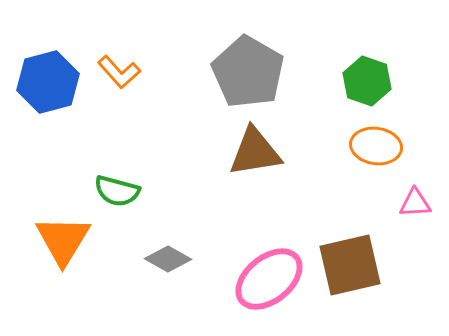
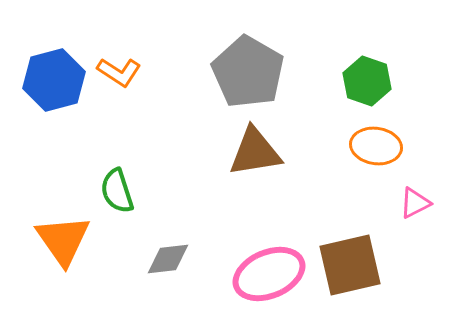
orange L-shape: rotated 15 degrees counterclockwise
blue hexagon: moved 6 px right, 2 px up
green semicircle: rotated 57 degrees clockwise
pink triangle: rotated 24 degrees counterclockwise
orange triangle: rotated 6 degrees counterclockwise
gray diamond: rotated 36 degrees counterclockwise
pink ellipse: moved 5 px up; rotated 16 degrees clockwise
